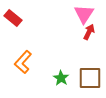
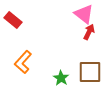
pink triangle: rotated 25 degrees counterclockwise
red rectangle: moved 2 px down
brown square: moved 6 px up
